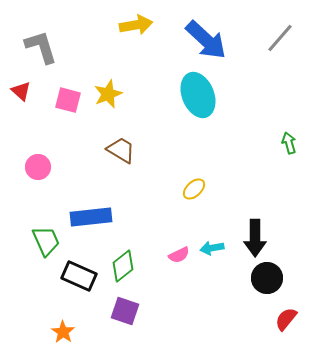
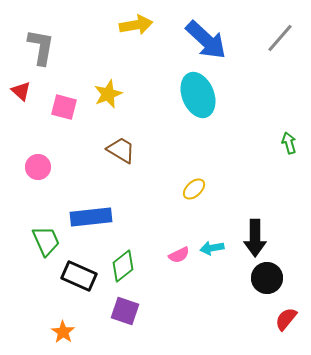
gray L-shape: rotated 27 degrees clockwise
pink square: moved 4 px left, 7 px down
